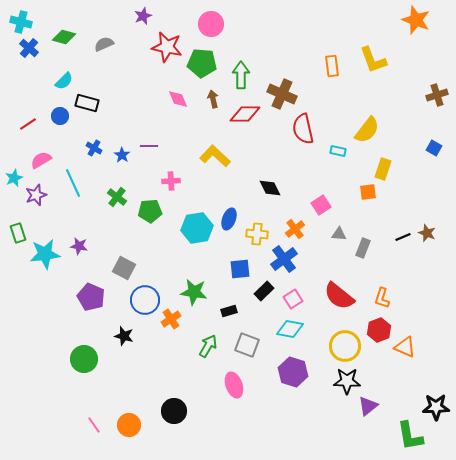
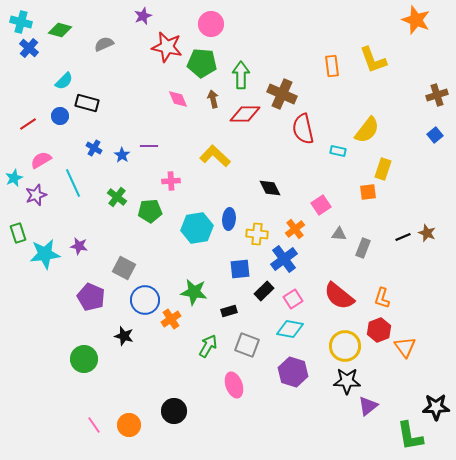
green diamond at (64, 37): moved 4 px left, 7 px up
blue square at (434, 148): moved 1 px right, 13 px up; rotated 21 degrees clockwise
blue ellipse at (229, 219): rotated 15 degrees counterclockwise
orange triangle at (405, 347): rotated 30 degrees clockwise
